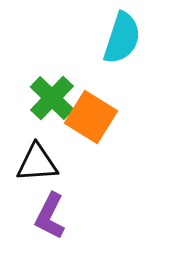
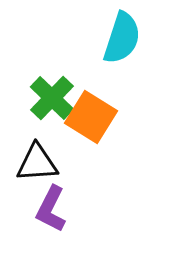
purple L-shape: moved 1 px right, 7 px up
